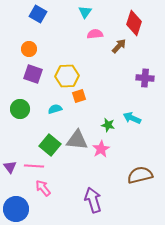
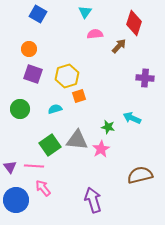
yellow hexagon: rotated 15 degrees counterclockwise
green star: moved 2 px down
green square: rotated 15 degrees clockwise
blue circle: moved 9 px up
